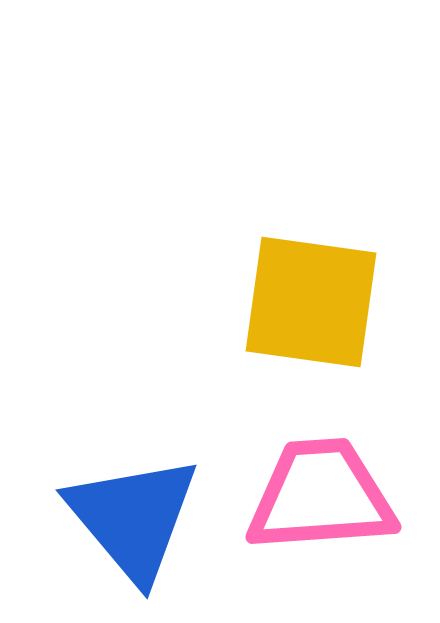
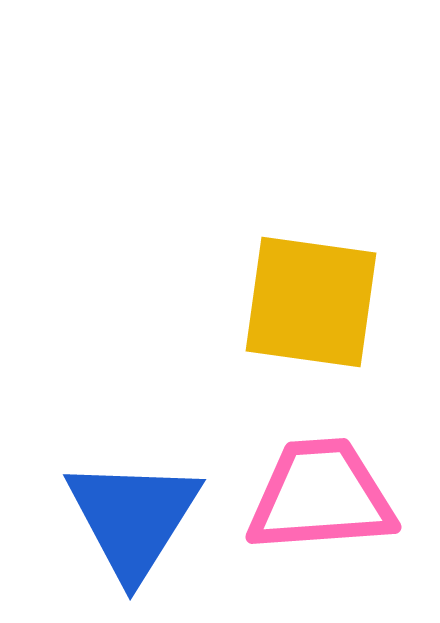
blue triangle: rotated 12 degrees clockwise
